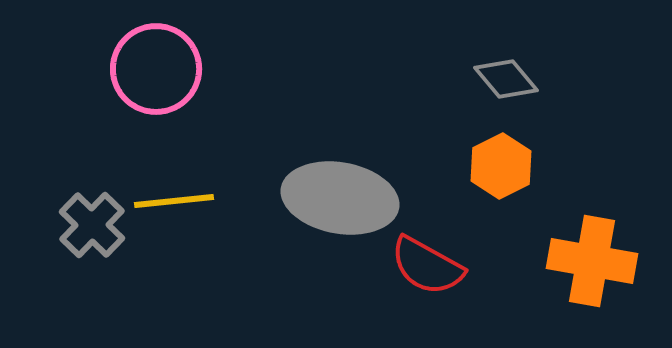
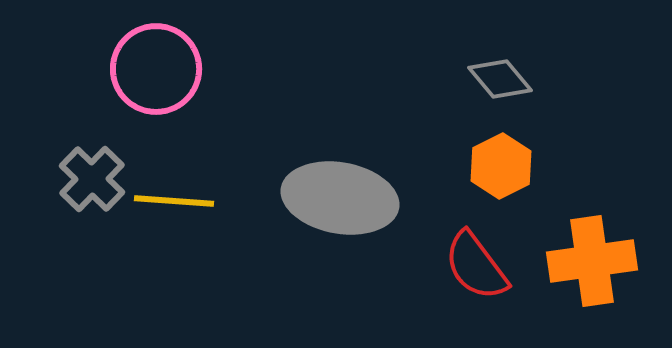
gray diamond: moved 6 px left
yellow line: rotated 10 degrees clockwise
gray cross: moved 46 px up
orange cross: rotated 18 degrees counterclockwise
red semicircle: moved 49 px right; rotated 24 degrees clockwise
